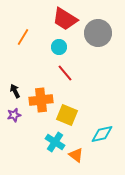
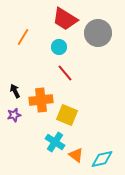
cyan diamond: moved 25 px down
